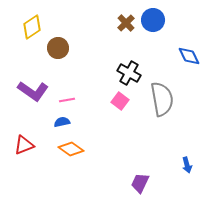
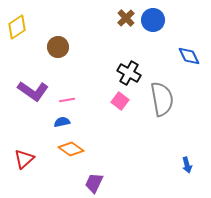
brown cross: moved 5 px up
yellow diamond: moved 15 px left
brown circle: moved 1 px up
red triangle: moved 14 px down; rotated 20 degrees counterclockwise
purple trapezoid: moved 46 px left
